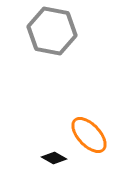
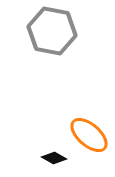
orange ellipse: rotated 6 degrees counterclockwise
